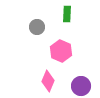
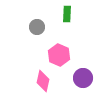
pink hexagon: moved 2 px left, 4 px down
pink diamond: moved 5 px left; rotated 10 degrees counterclockwise
purple circle: moved 2 px right, 8 px up
